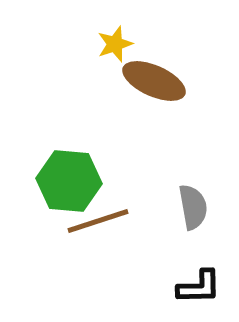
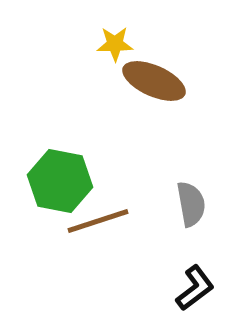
yellow star: rotated 18 degrees clockwise
green hexagon: moved 9 px left; rotated 6 degrees clockwise
gray semicircle: moved 2 px left, 3 px up
black L-shape: moved 4 px left, 1 px down; rotated 36 degrees counterclockwise
